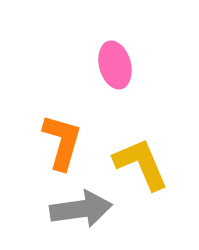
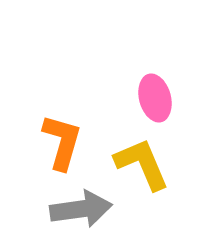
pink ellipse: moved 40 px right, 33 px down
yellow L-shape: moved 1 px right
